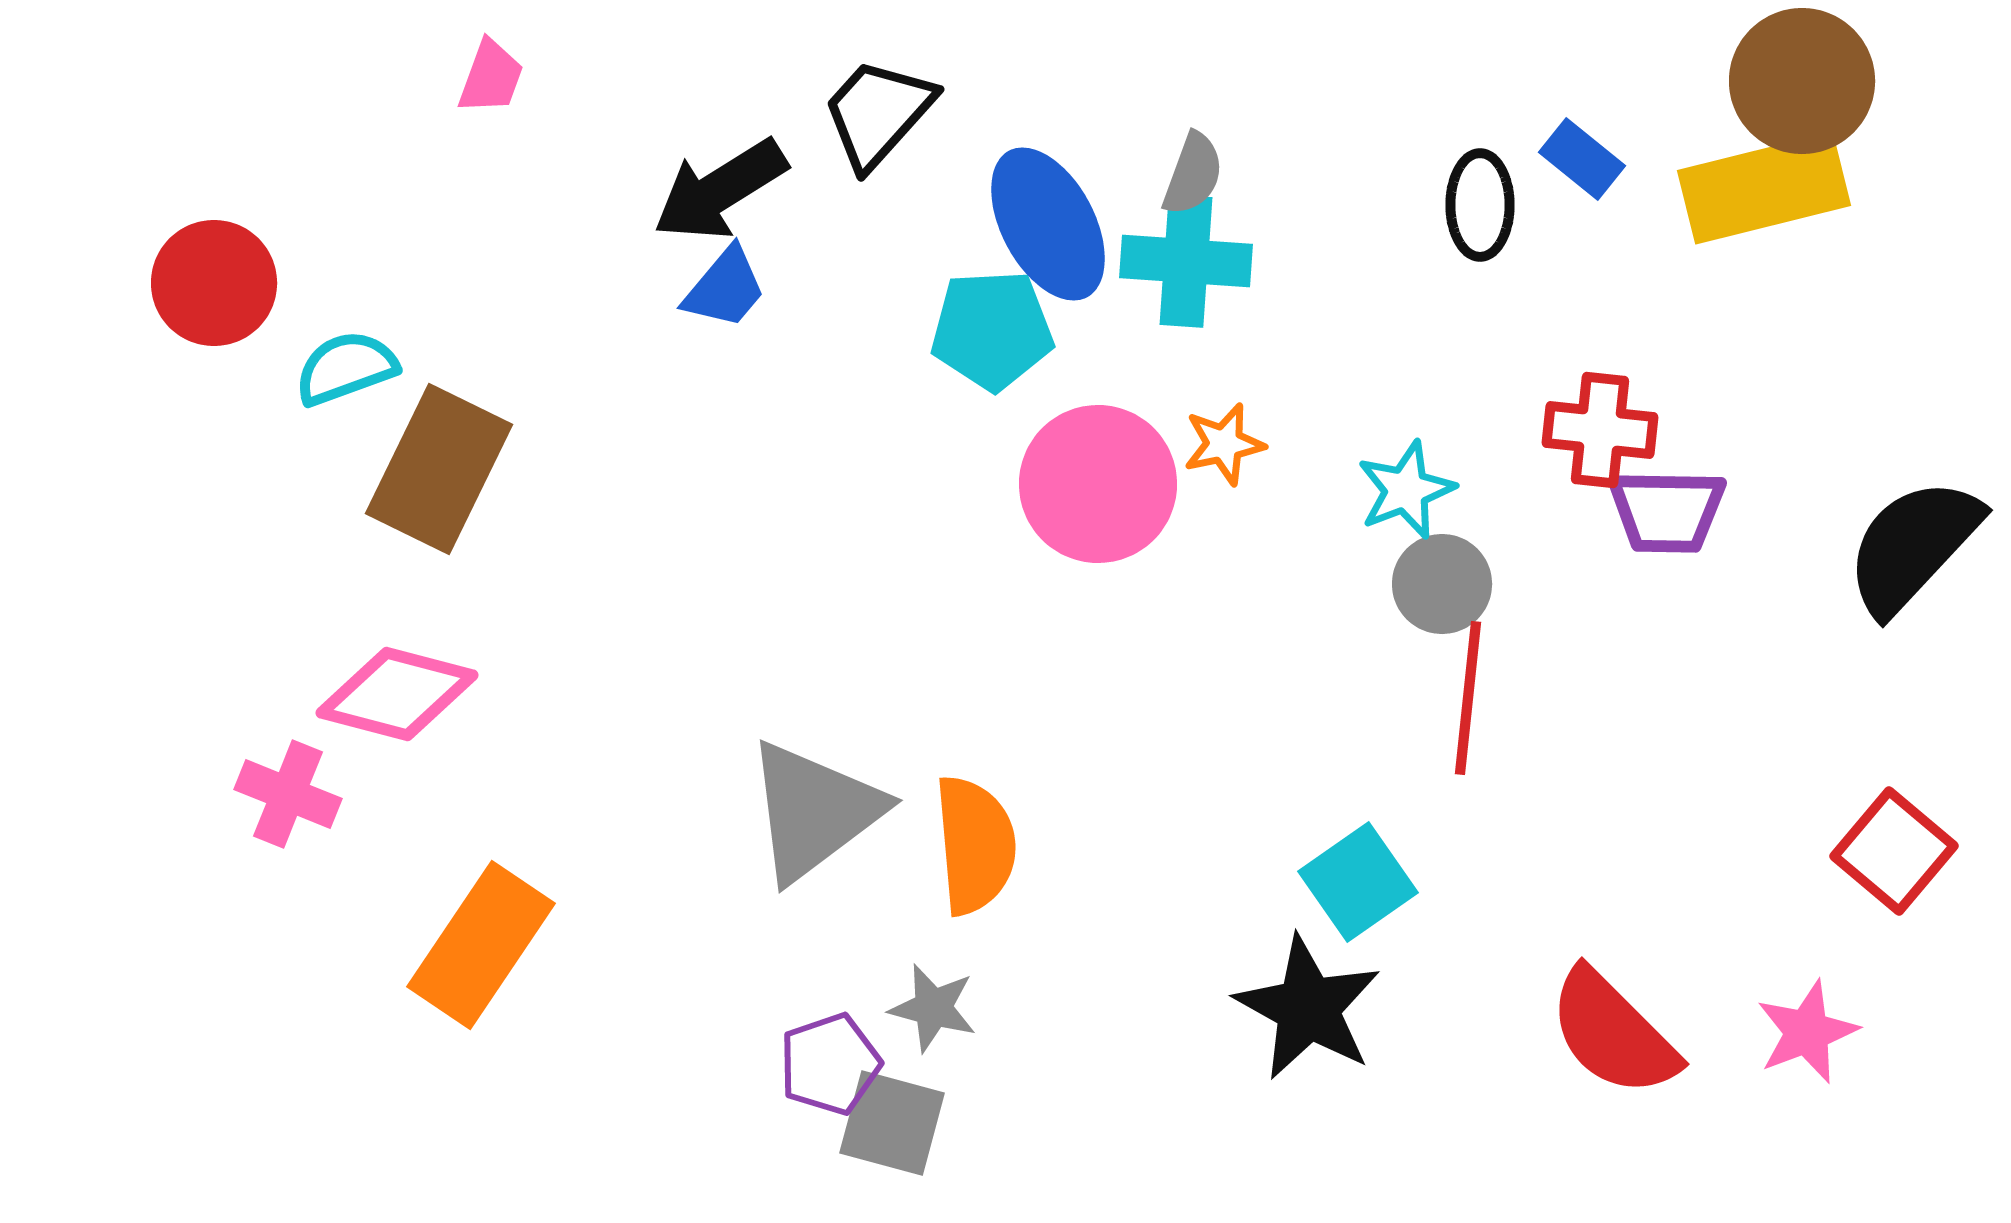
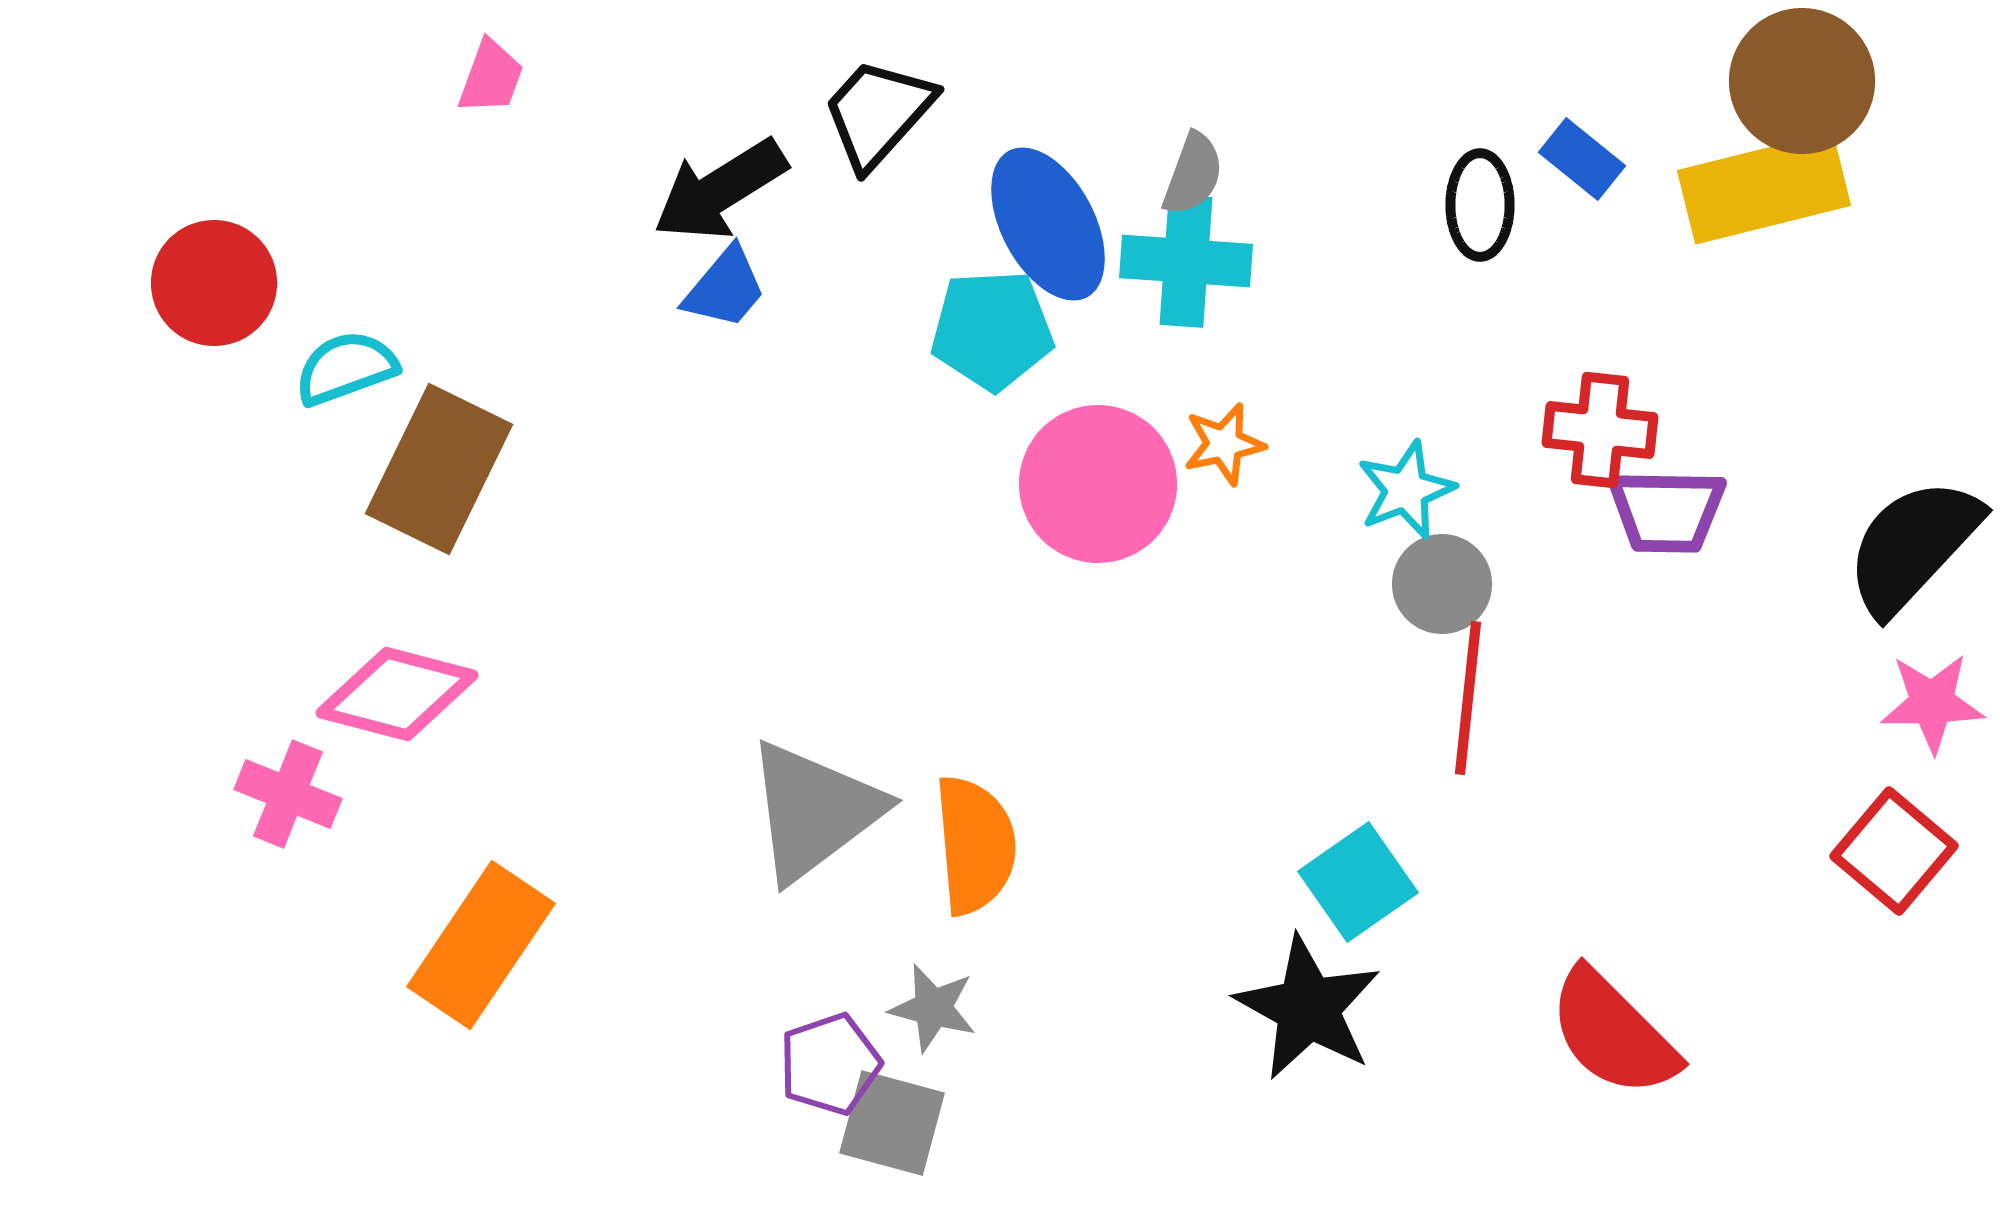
pink star: moved 125 px right, 329 px up; rotated 20 degrees clockwise
